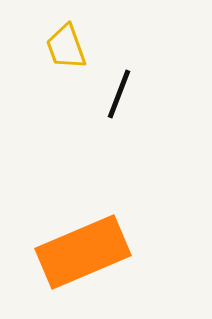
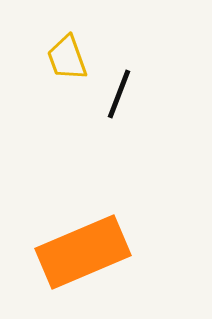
yellow trapezoid: moved 1 px right, 11 px down
